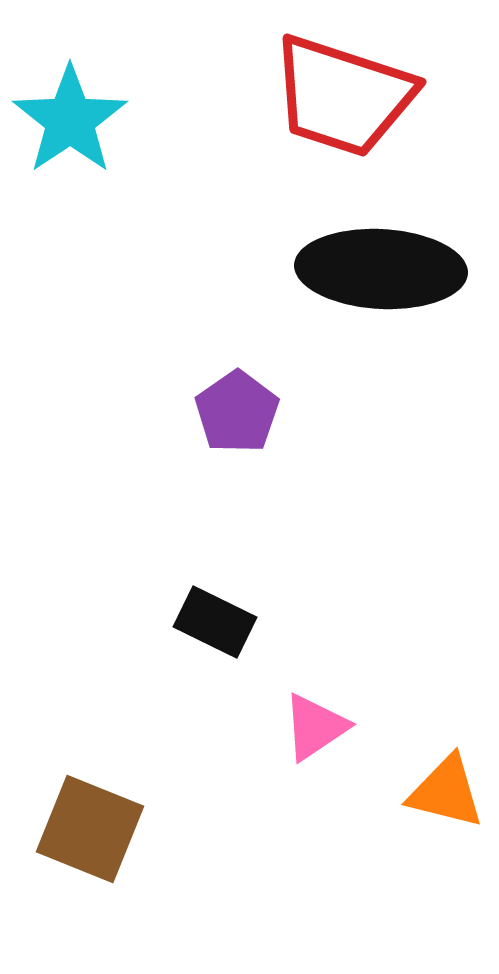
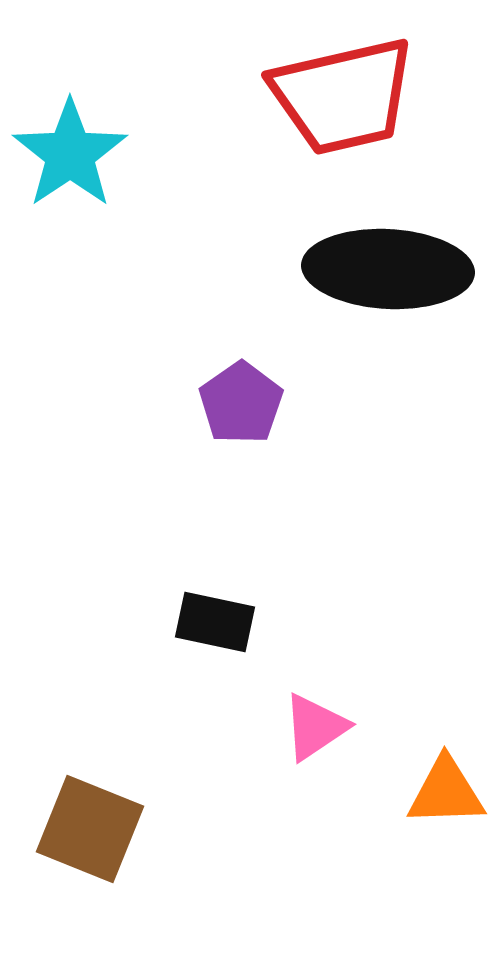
red trapezoid: rotated 31 degrees counterclockwise
cyan star: moved 34 px down
black ellipse: moved 7 px right
purple pentagon: moved 4 px right, 9 px up
black rectangle: rotated 14 degrees counterclockwise
orange triangle: rotated 16 degrees counterclockwise
